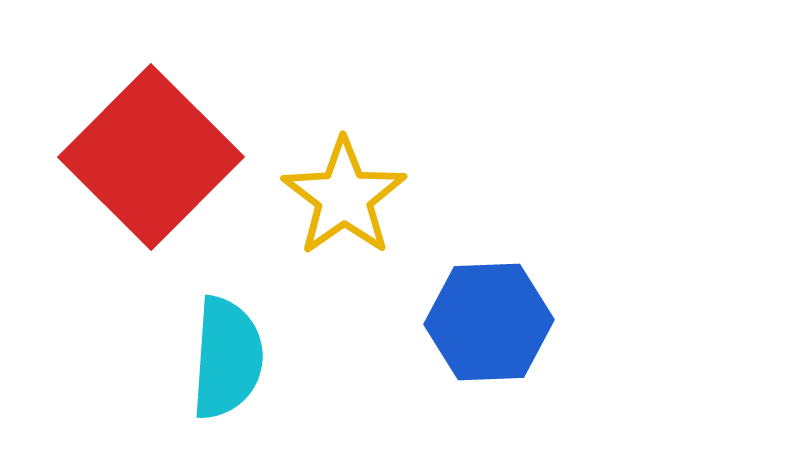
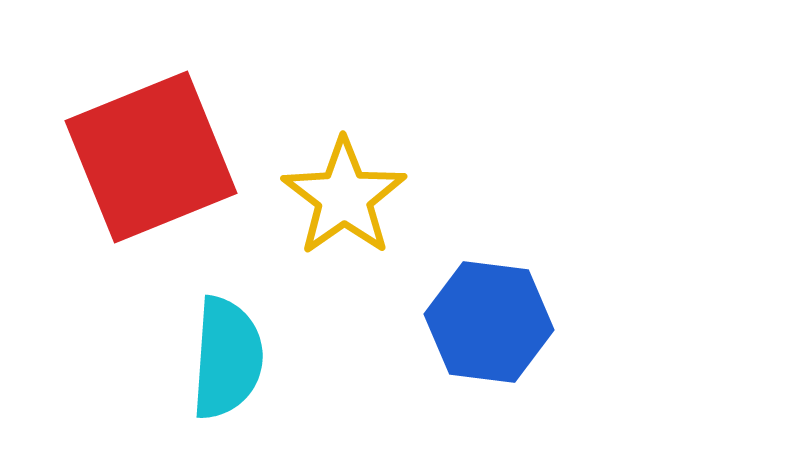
red square: rotated 23 degrees clockwise
blue hexagon: rotated 9 degrees clockwise
